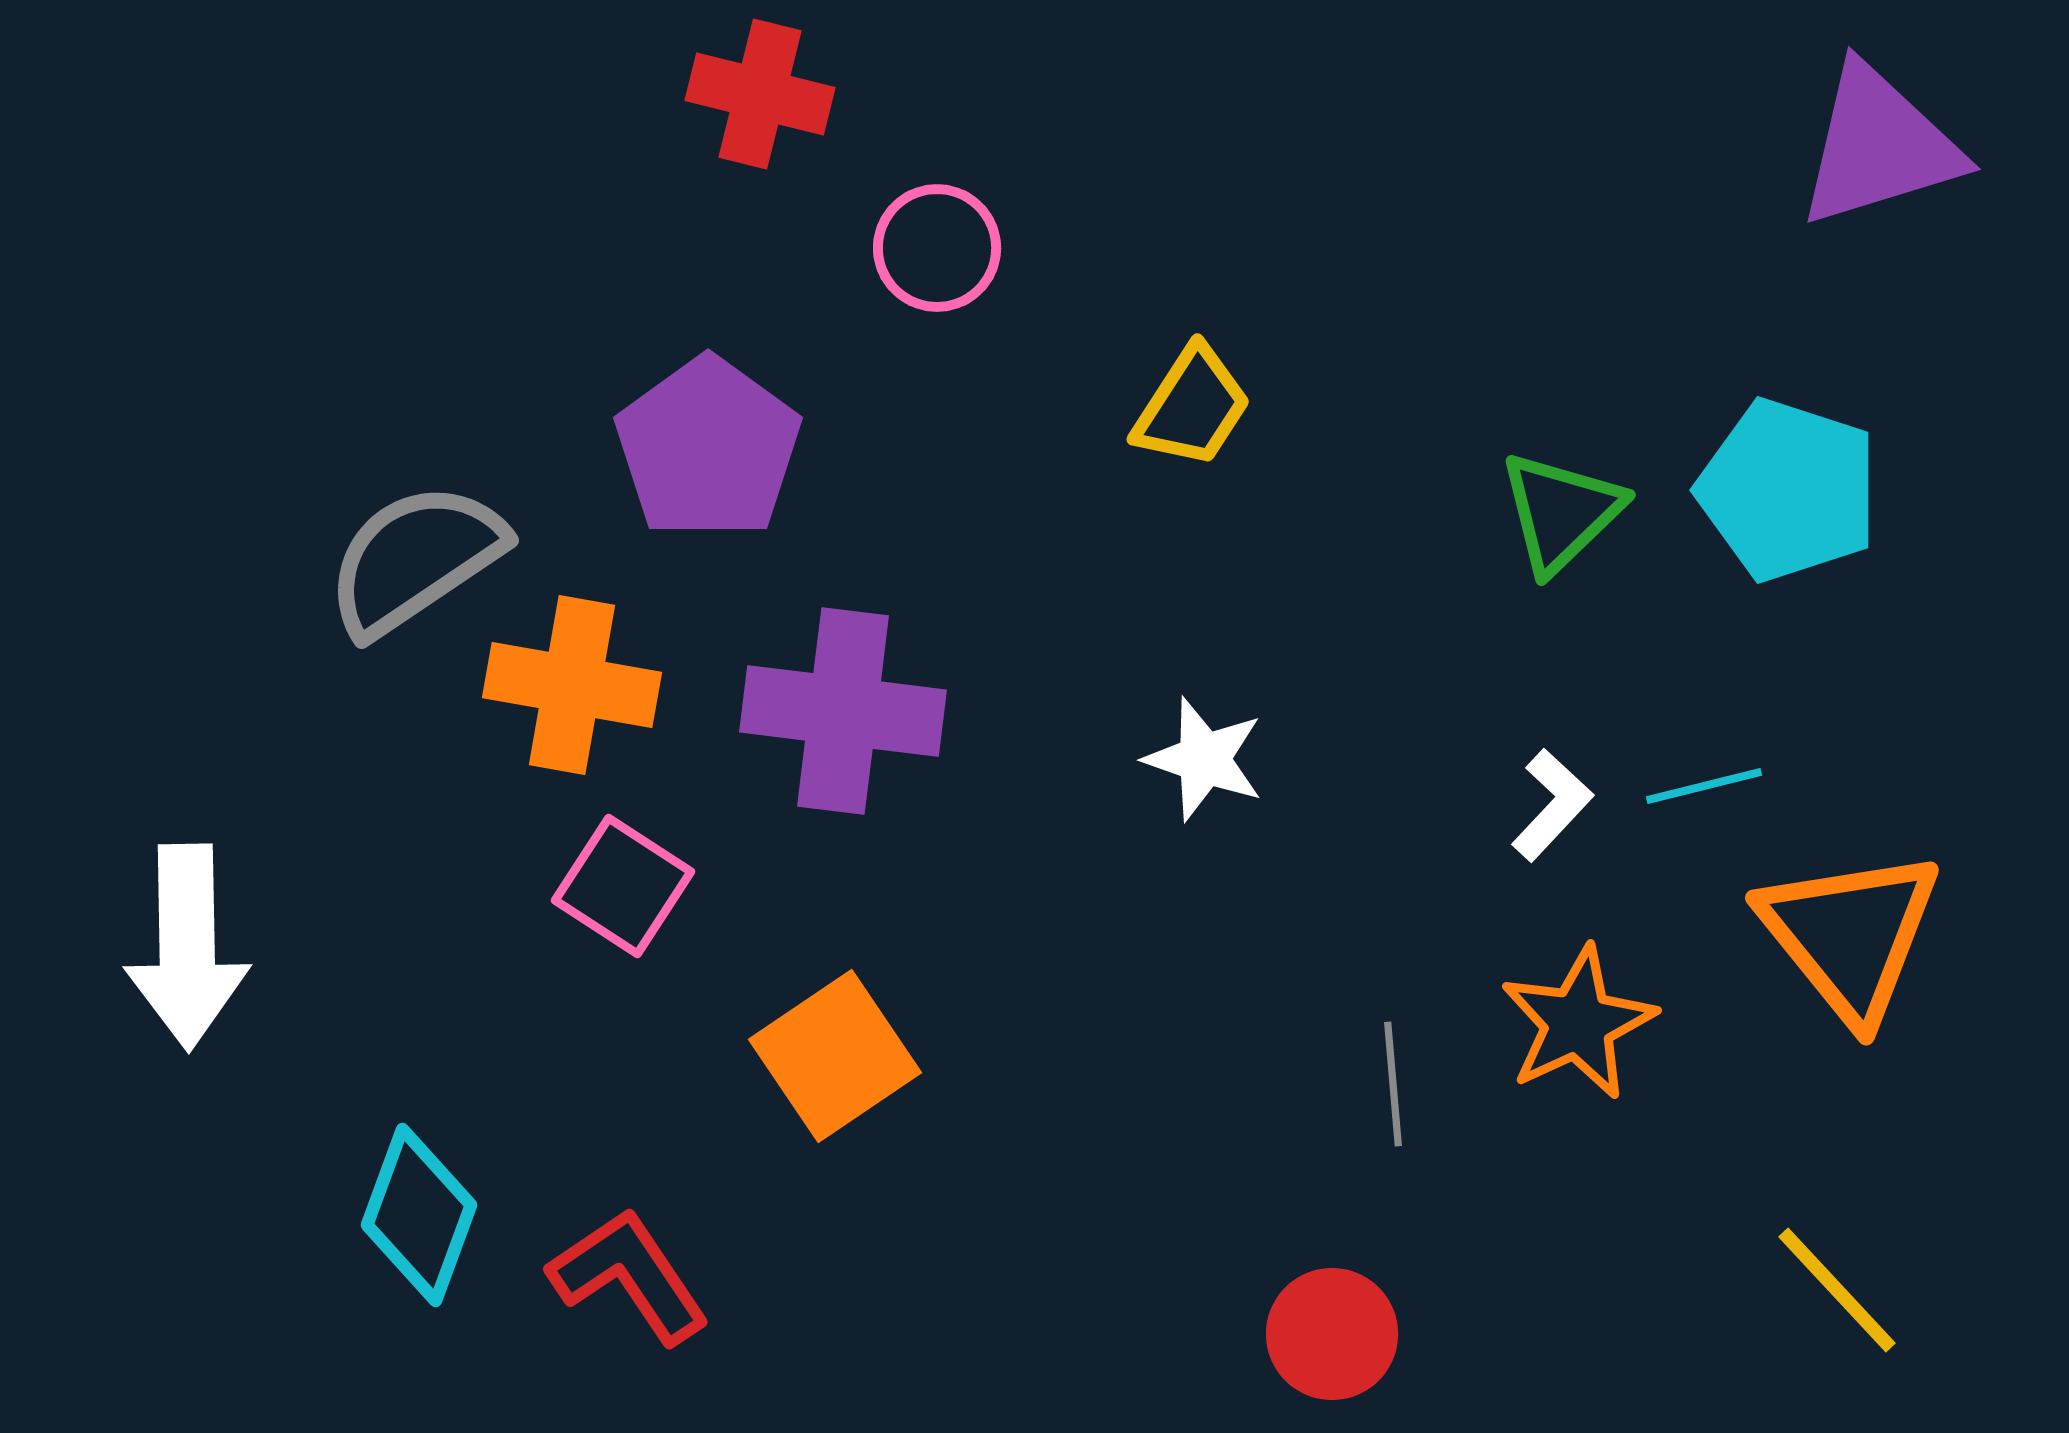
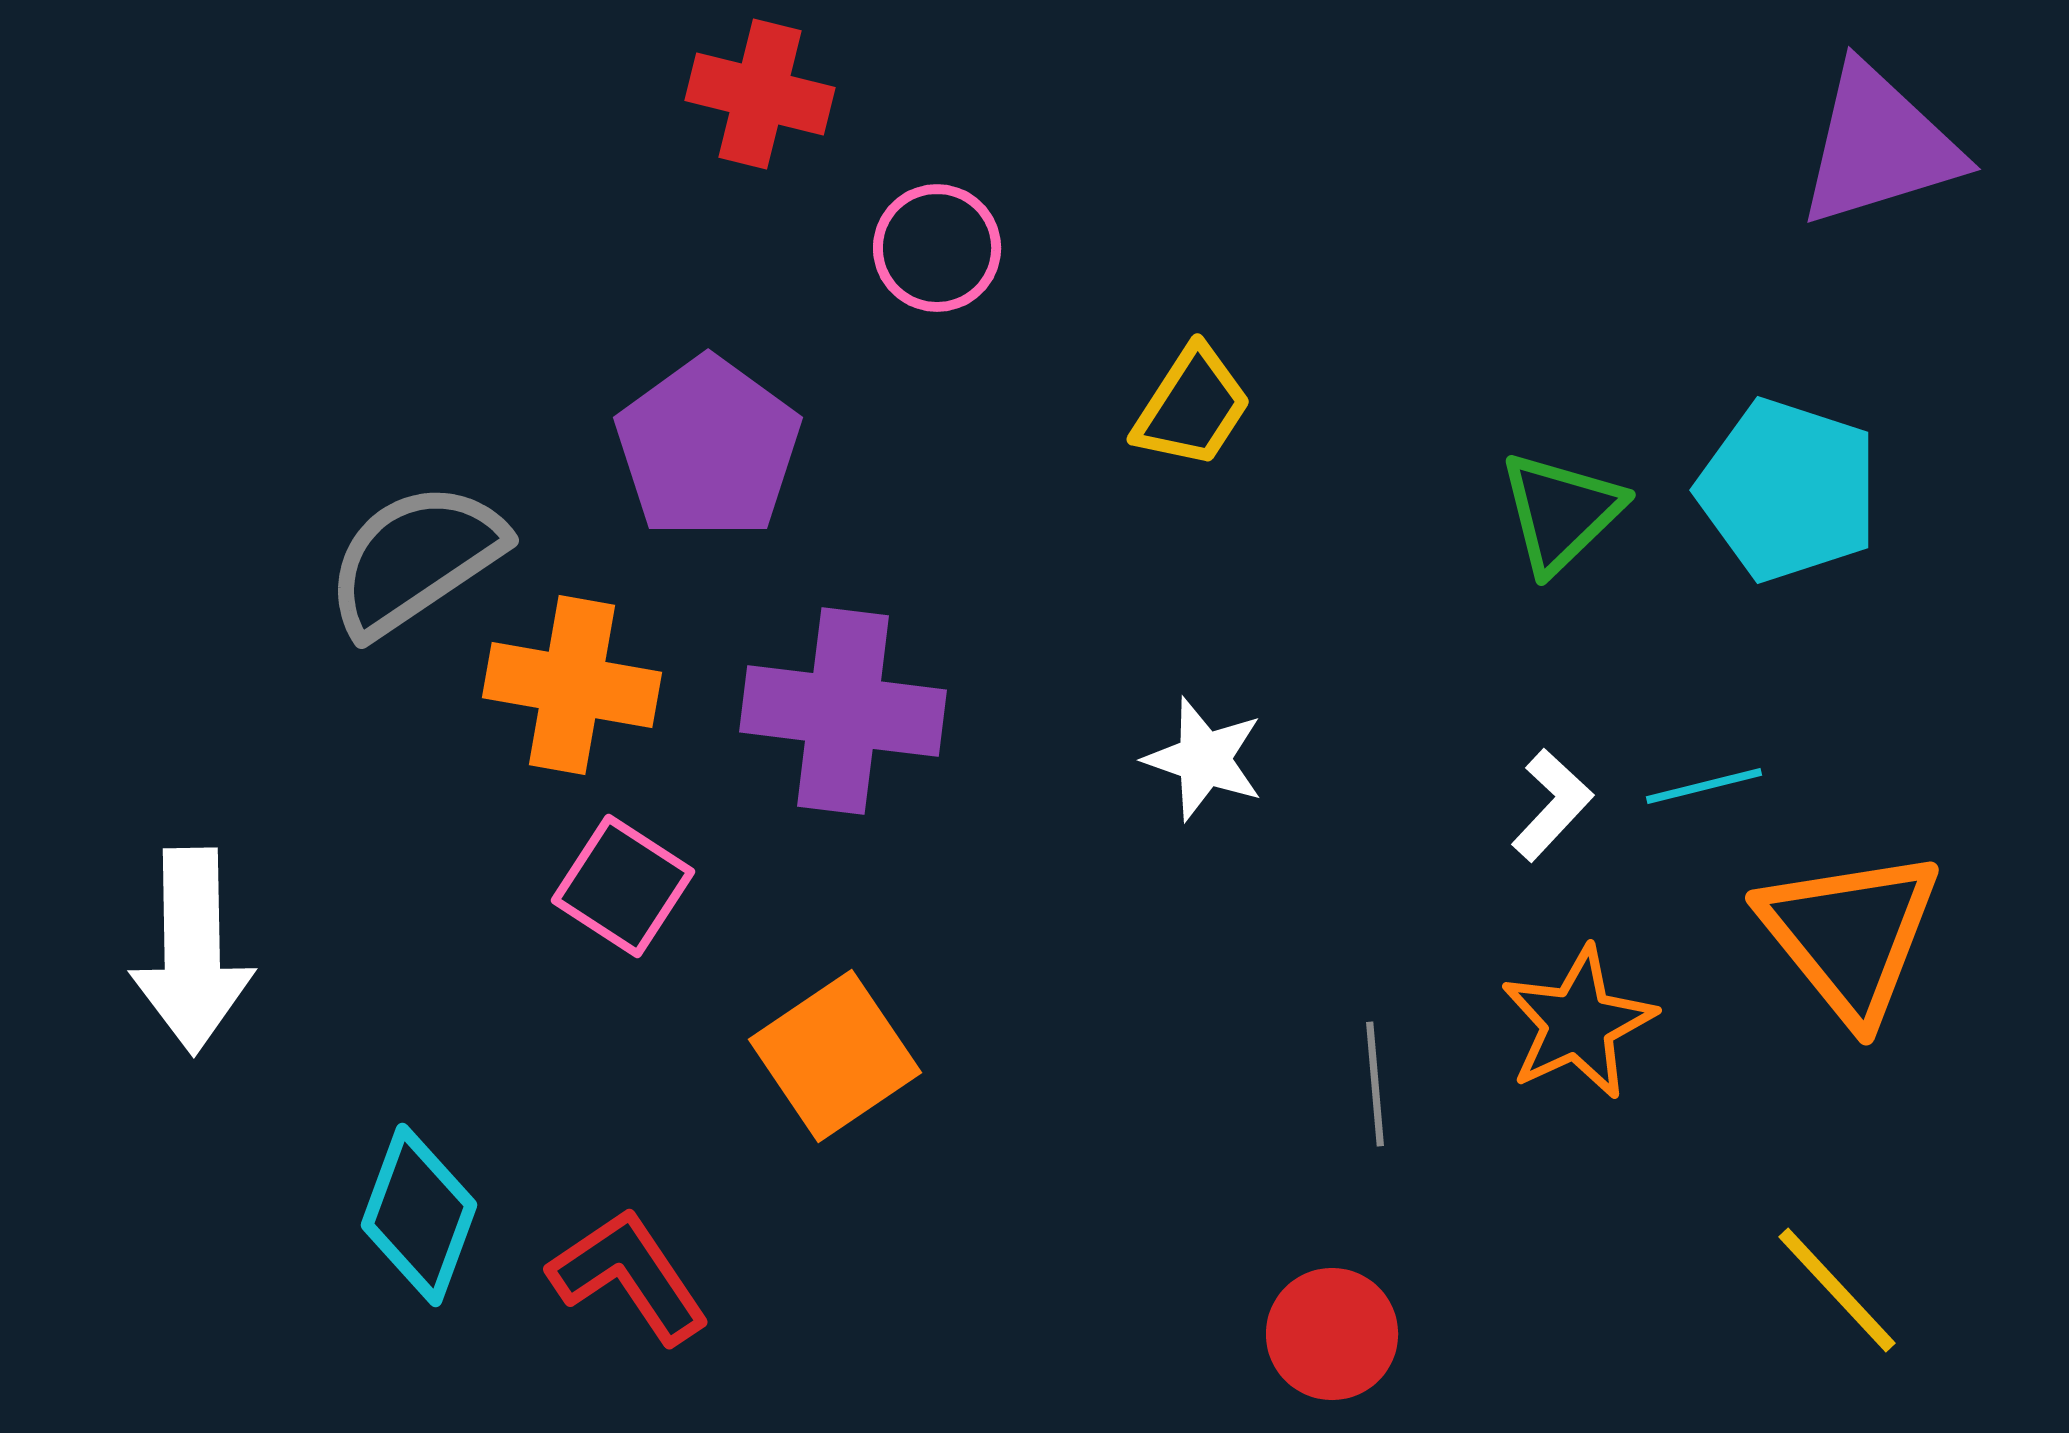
white arrow: moved 5 px right, 4 px down
gray line: moved 18 px left
